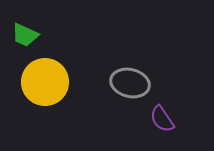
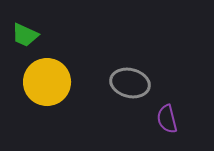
yellow circle: moved 2 px right
purple semicircle: moved 5 px right; rotated 20 degrees clockwise
